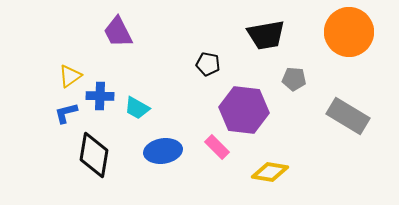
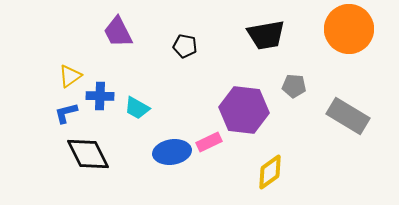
orange circle: moved 3 px up
black pentagon: moved 23 px left, 18 px up
gray pentagon: moved 7 px down
pink rectangle: moved 8 px left, 5 px up; rotated 70 degrees counterclockwise
blue ellipse: moved 9 px right, 1 px down
black diamond: moved 6 px left, 1 px up; rotated 36 degrees counterclockwise
yellow diamond: rotated 45 degrees counterclockwise
